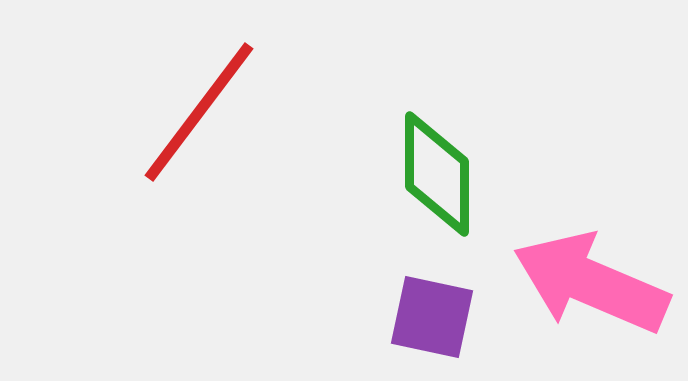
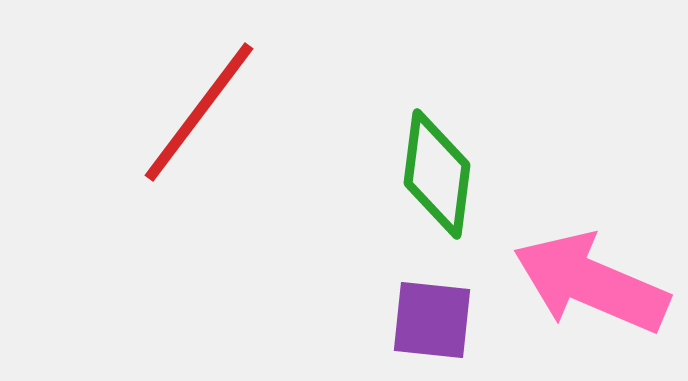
green diamond: rotated 7 degrees clockwise
purple square: moved 3 px down; rotated 6 degrees counterclockwise
